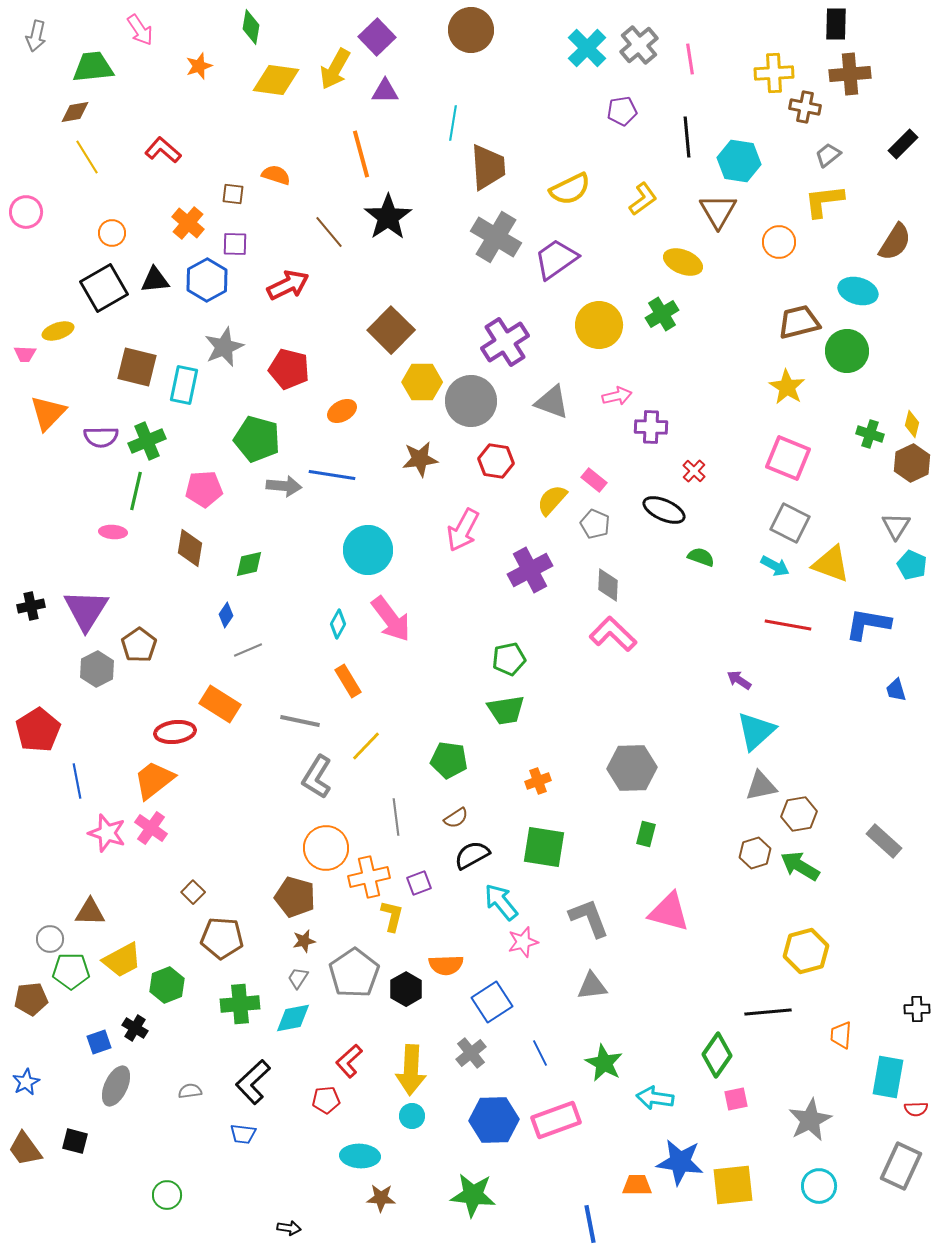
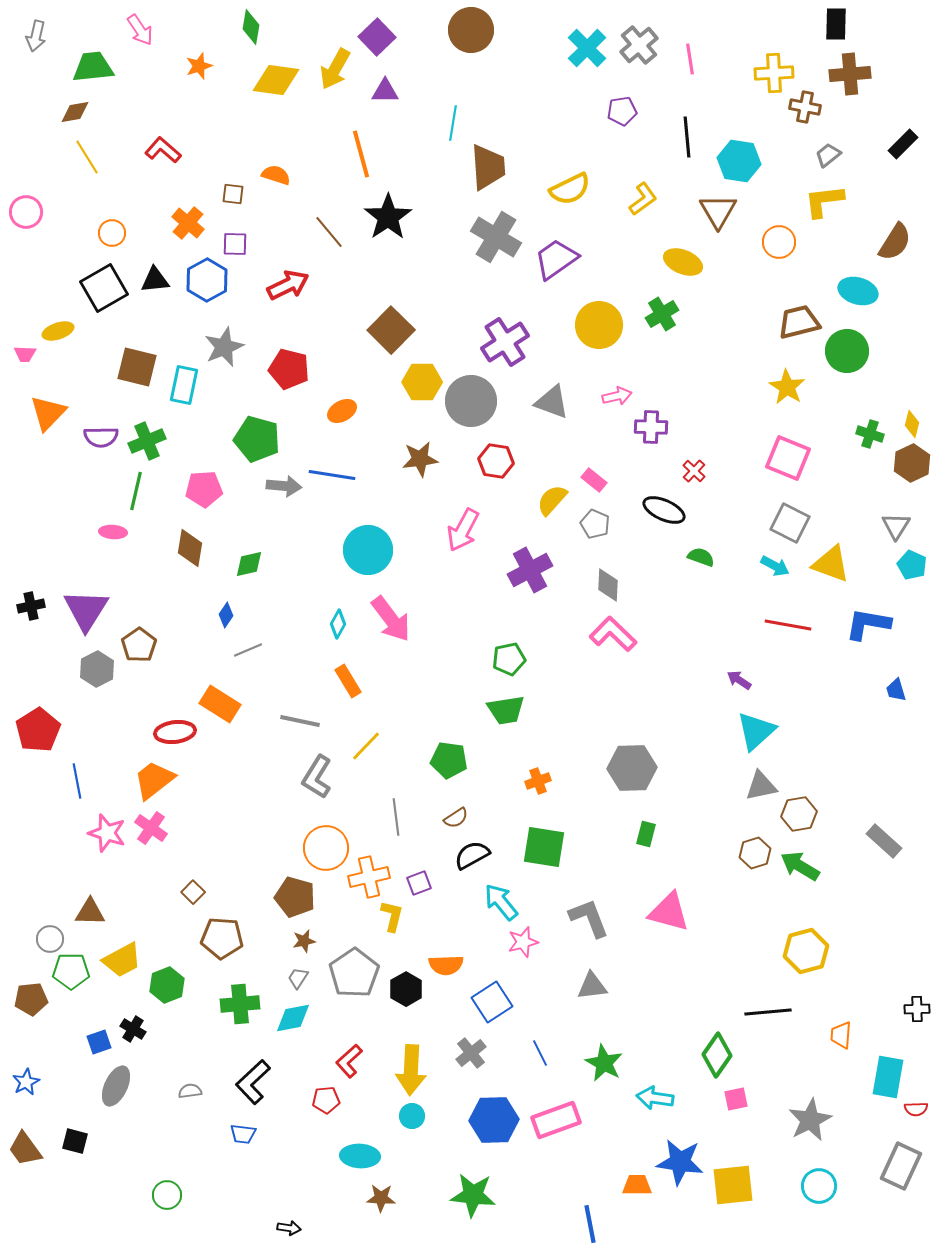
black cross at (135, 1028): moved 2 px left, 1 px down
